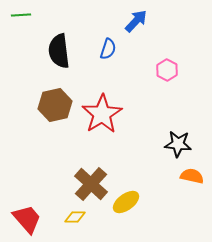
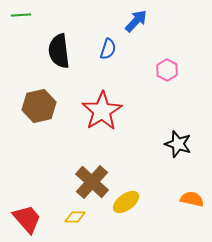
brown hexagon: moved 16 px left, 1 px down
red star: moved 3 px up
black star: rotated 12 degrees clockwise
orange semicircle: moved 23 px down
brown cross: moved 1 px right, 2 px up
